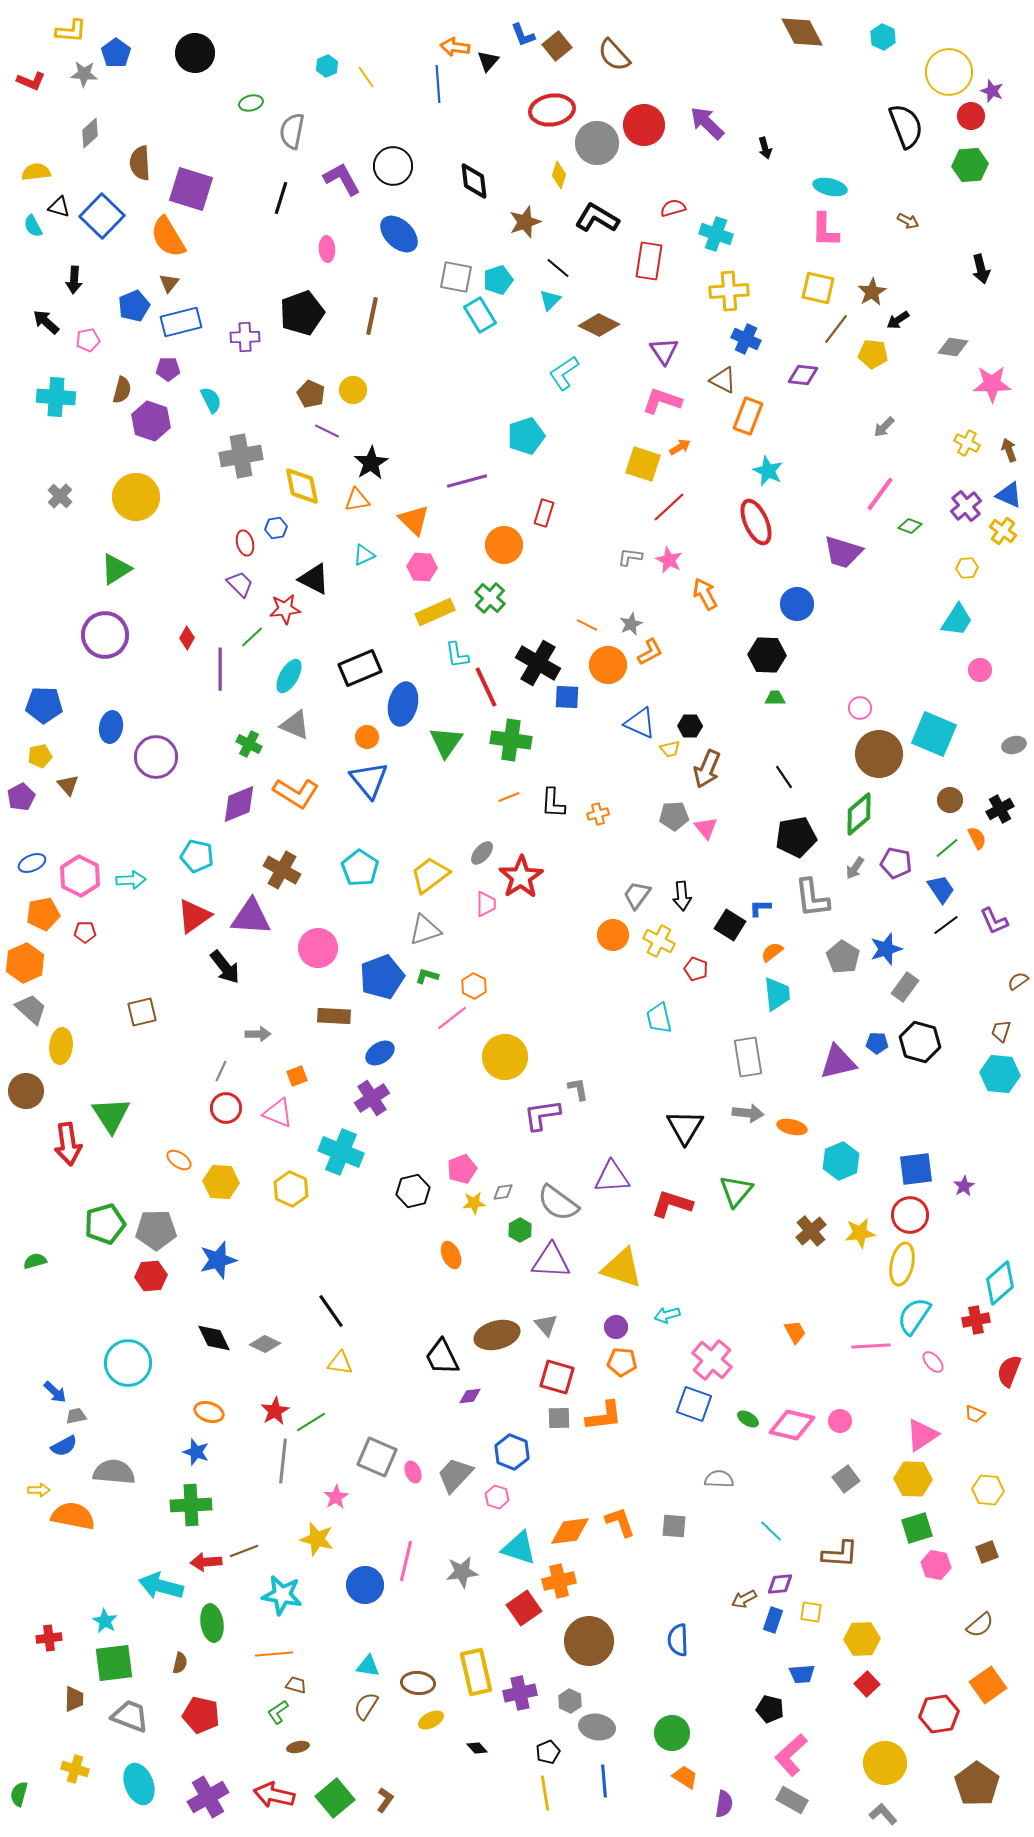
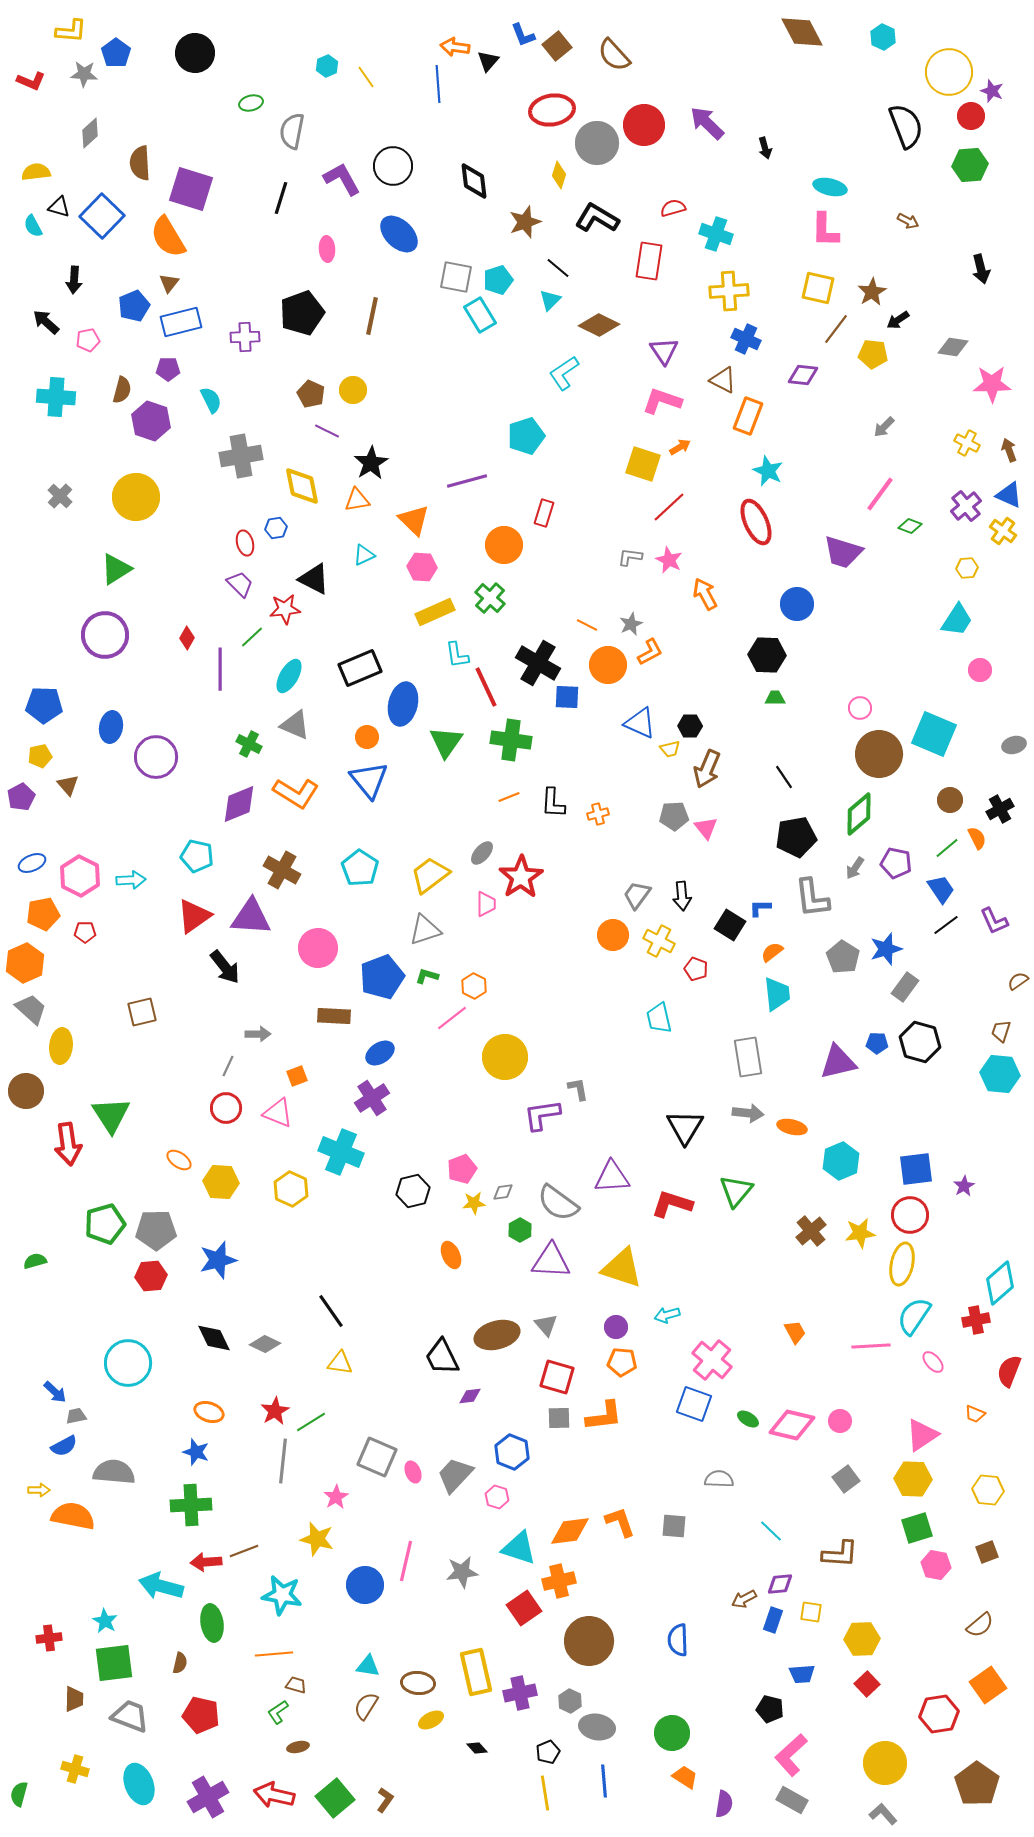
gray line at (221, 1071): moved 7 px right, 5 px up
